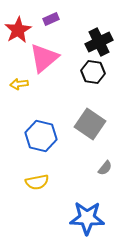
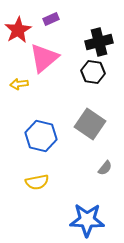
black cross: rotated 12 degrees clockwise
blue star: moved 2 px down
